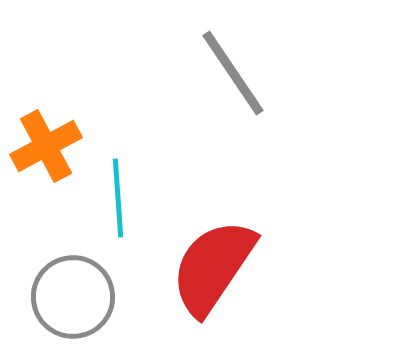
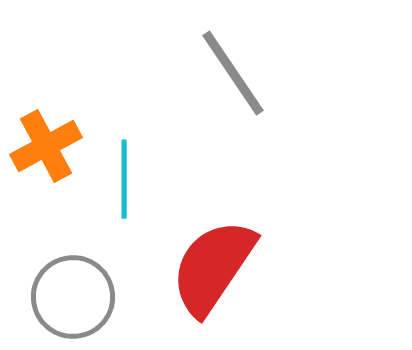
cyan line: moved 6 px right, 19 px up; rotated 4 degrees clockwise
